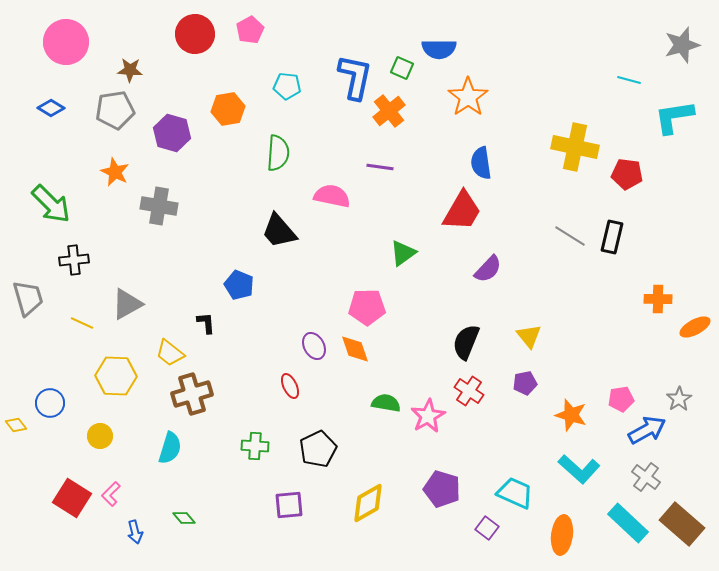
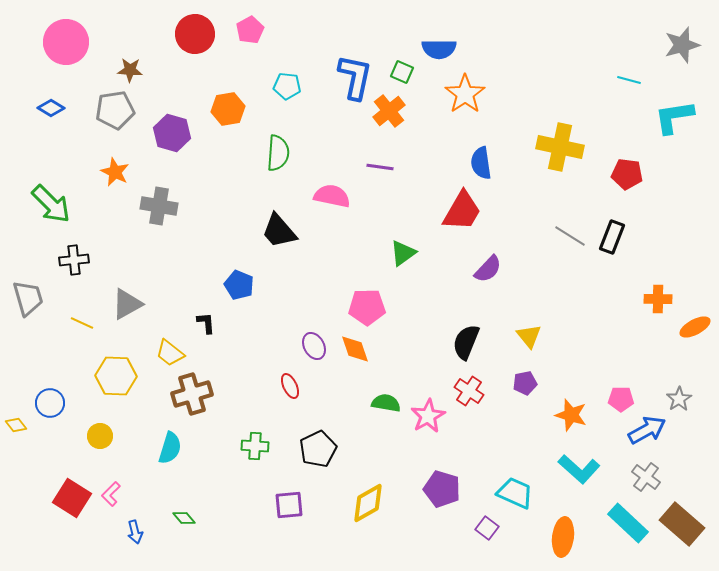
green square at (402, 68): moved 4 px down
orange star at (468, 97): moved 3 px left, 3 px up
yellow cross at (575, 147): moved 15 px left
black rectangle at (612, 237): rotated 8 degrees clockwise
pink pentagon at (621, 399): rotated 10 degrees clockwise
orange ellipse at (562, 535): moved 1 px right, 2 px down
